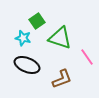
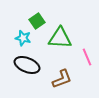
green triangle: rotated 15 degrees counterclockwise
pink line: rotated 12 degrees clockwise
